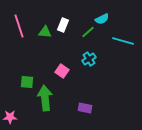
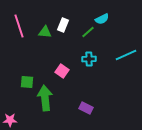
cyan line: moved 3 px right, 14 px down; rotated 40 degrees counterclockwise
cyan cross: rotated 32 degrees clockwise
purple rectangle: moved 1 px right; rotated 16 degrees clockwise
pink star: moved 3 px down
